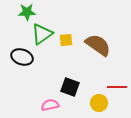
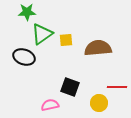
brown semicircle: moved 3 px down; rotated 40 degrees counterclockwise
black ellipse: moved 2 px right
